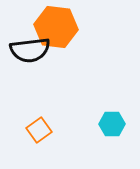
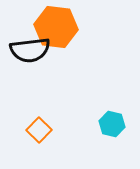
cyan hexagon: rotated 15 degrees clockwise
orange square: rotated 10 degrees counterclockwise
